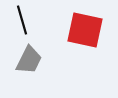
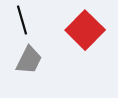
red square: rotated 33 degrees clockwise
